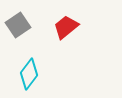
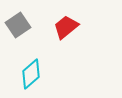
cyan diamond: moved 2 px right; rotated 12 degrees clockwise
